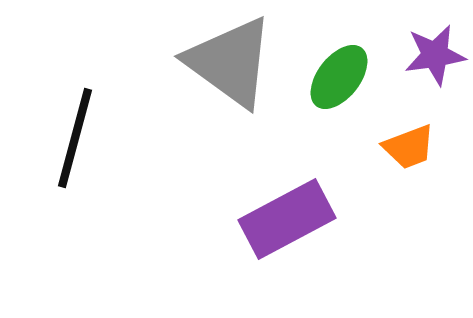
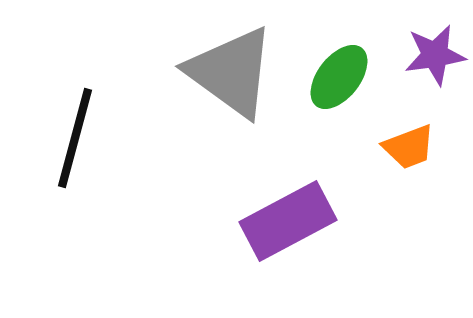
gray triangle: moved 1 px right, 10 px down
purple rectangle: moved 1 px right, 2 px down
